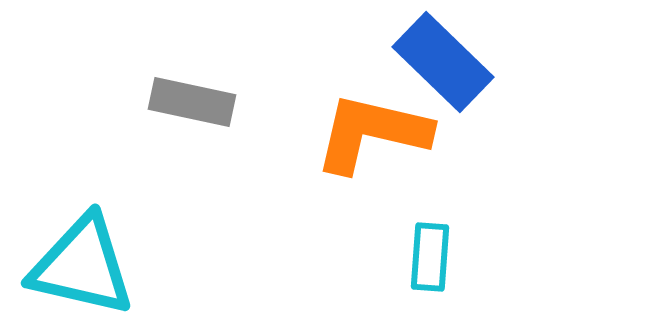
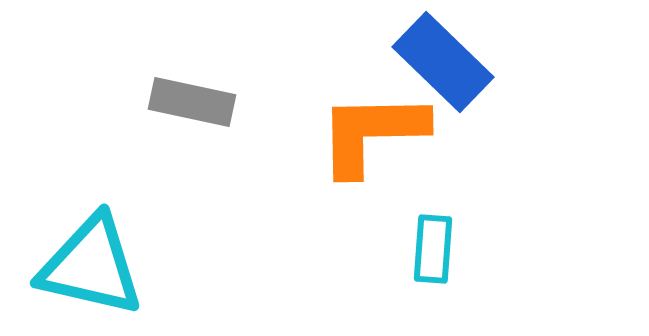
orange L-shape: rotated 14 degrees counterclockwise
cyan rectangle: moved 3 px right, 8 px up
cyan triangle: moved 9 px right
